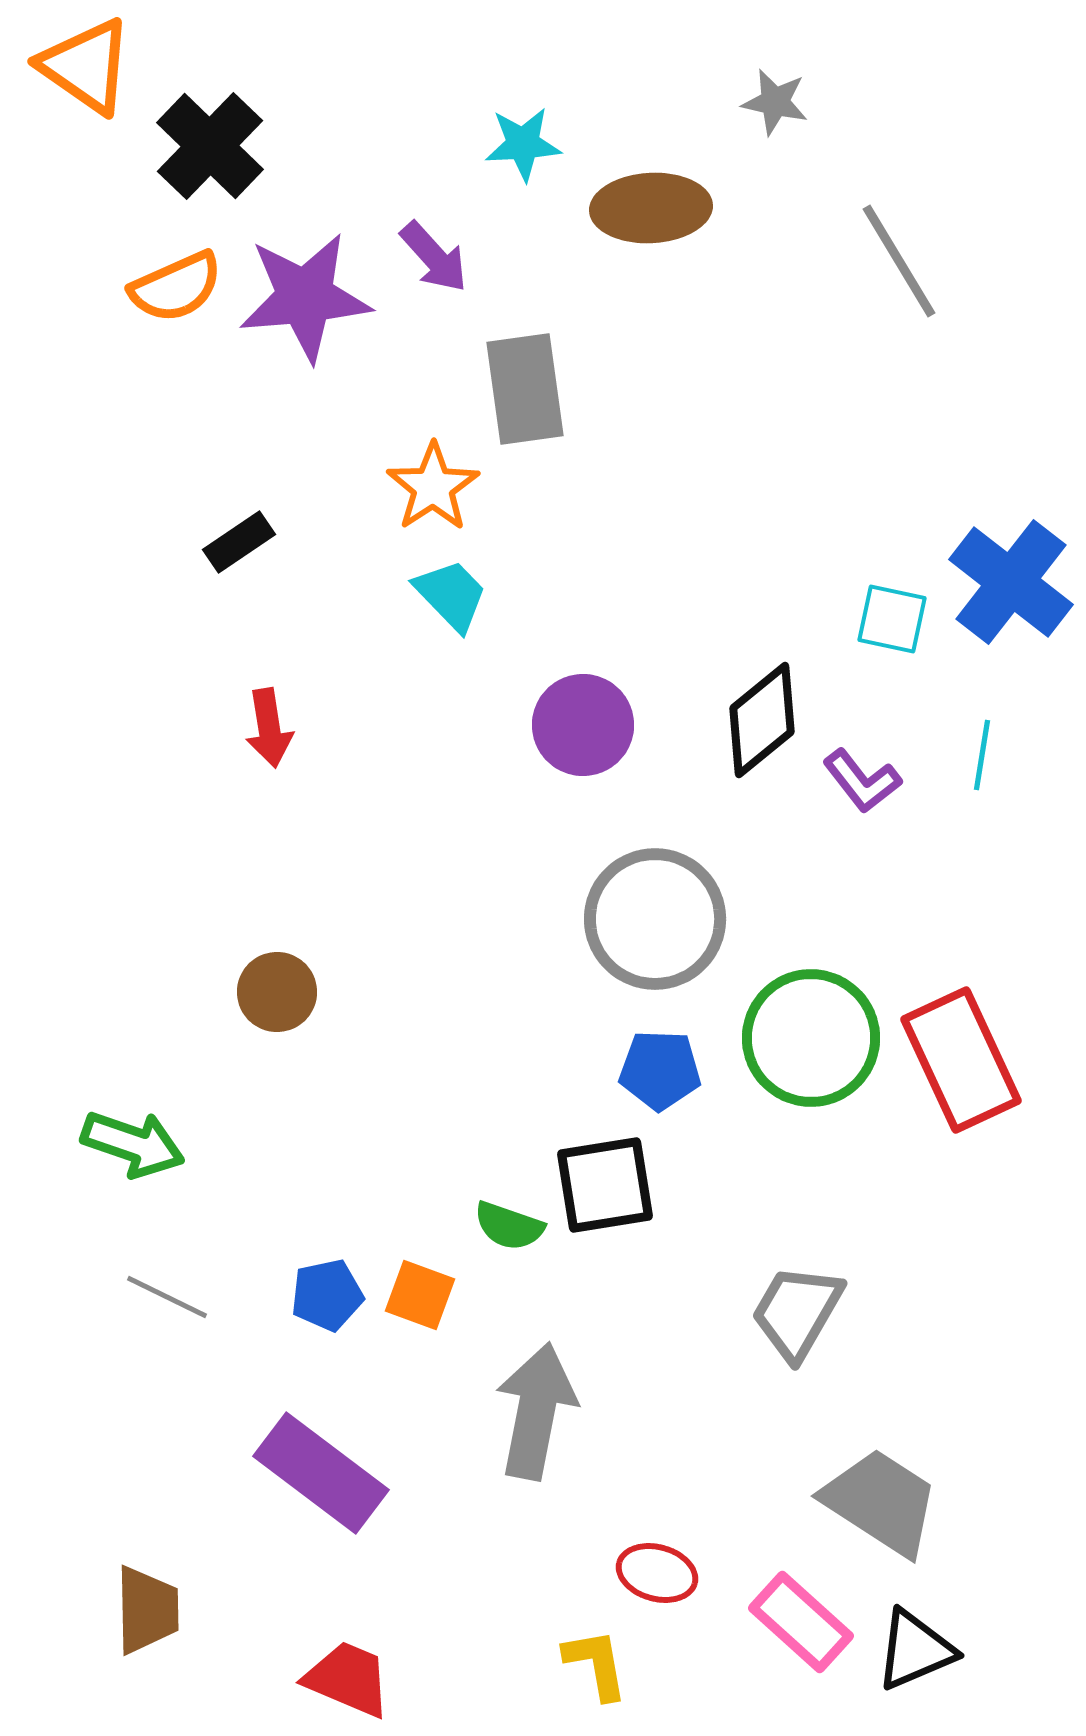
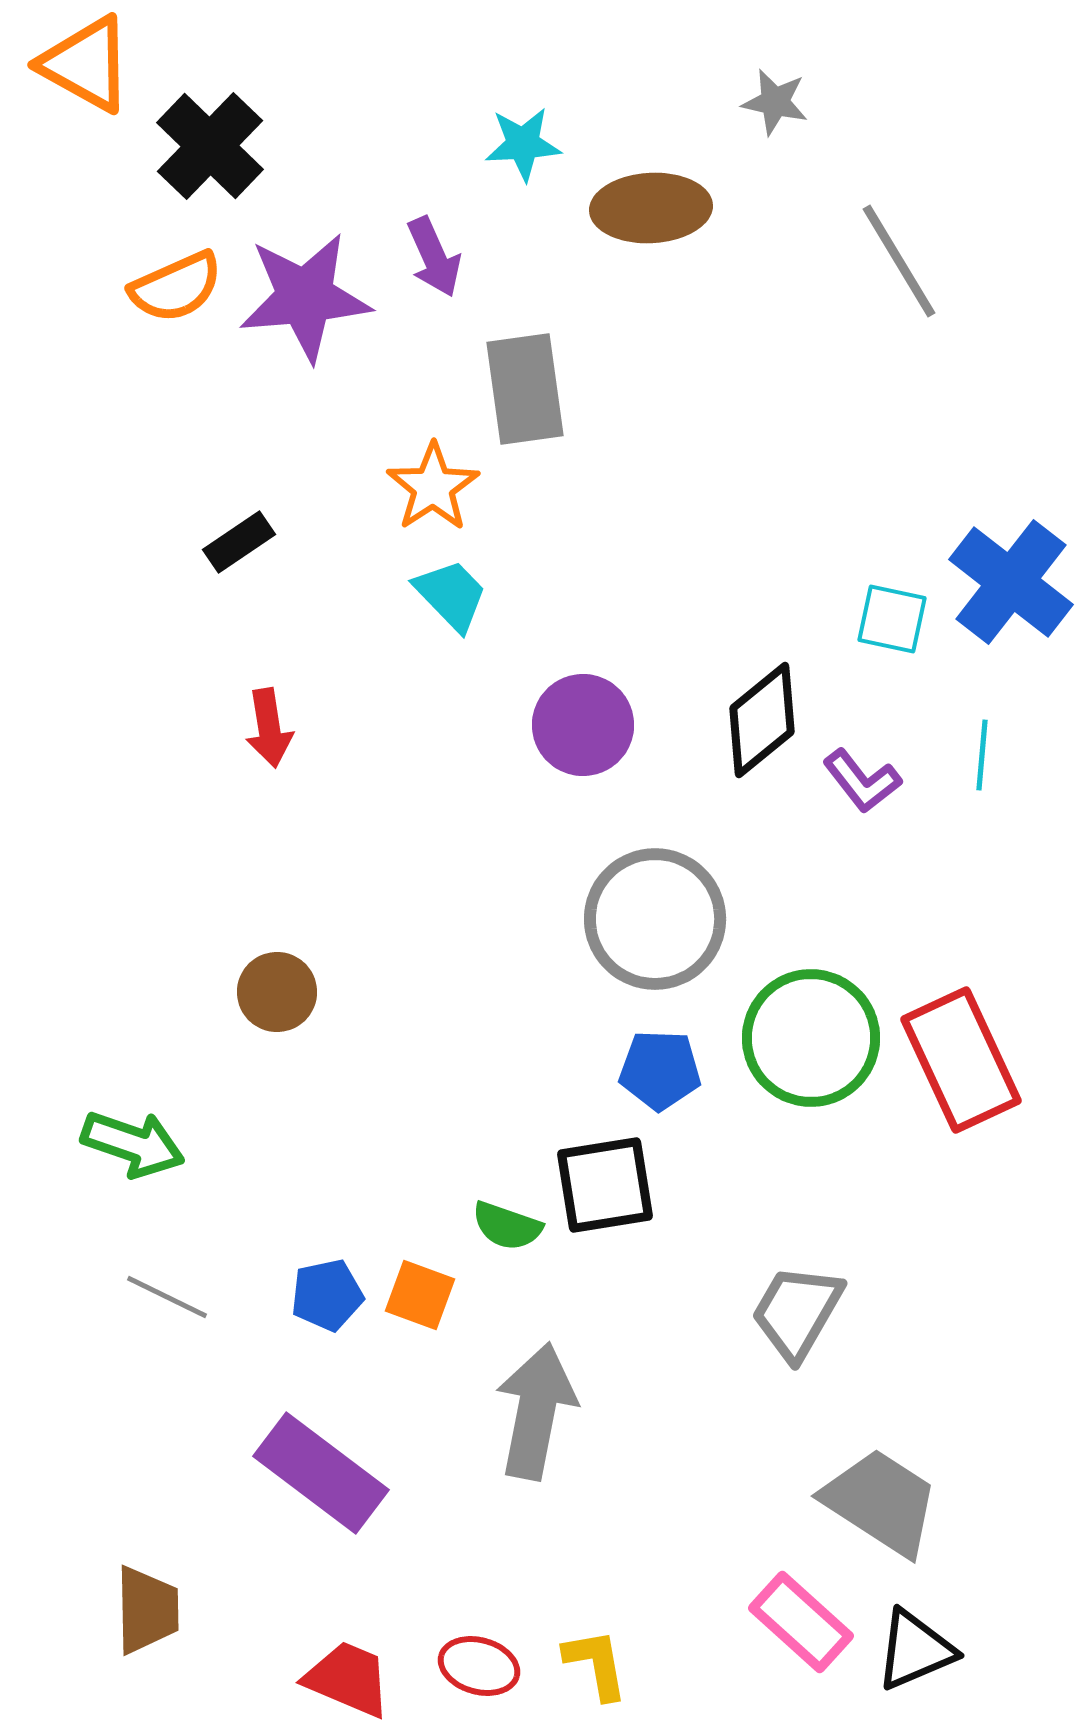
orange triangle at (86, 66): moved 2 px up; rotated 6 degrees counterclockwise
purple arrow at (434, 257): rotated 18 degrees clockwise
cyan line at (982, 755): rotated 4 degrees counterclockwise
green semicircle at (509, 1226): moved 2 px left
red ellipse at (657, 1573): moved 178 px left, 93 px down
